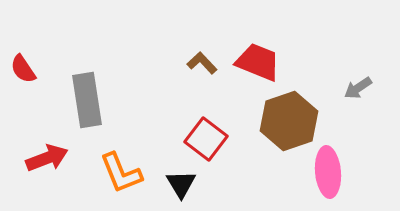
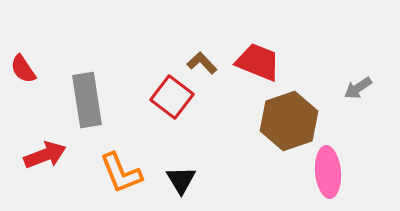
red square: moved 34 px left, 42 px up
red arrow: moved 2 px left, 3 px up
black triangle: moved 4 px up
